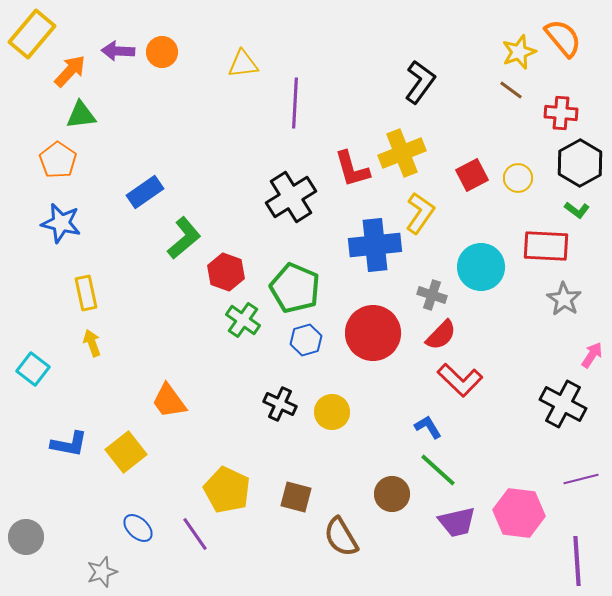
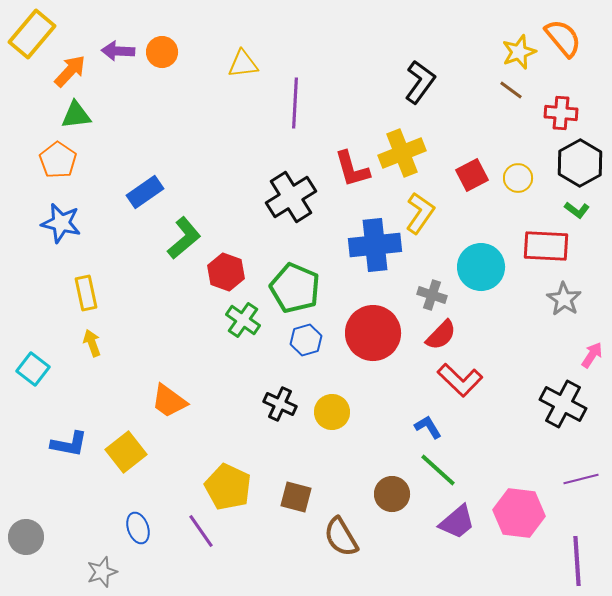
green triangle at (81, 115): moved 5 px left
orange trapezoid at (169, 401): rotated 18 degrees counterclockwise
yellow pentagon at (227, 490): moved 1 px right, 3 px up
purple trapezoid at (457, 522): rotated 27 degrees counterclockwise
blue ellipse at (138, 528): rotated 28 degrees clockwise
purple line at (195, 534): moved 6 px right, 3 px up
